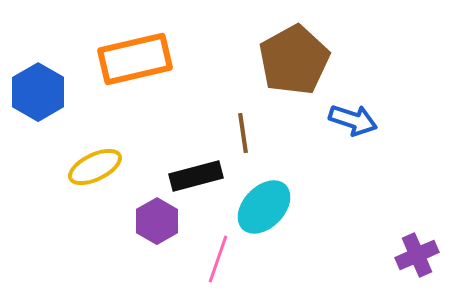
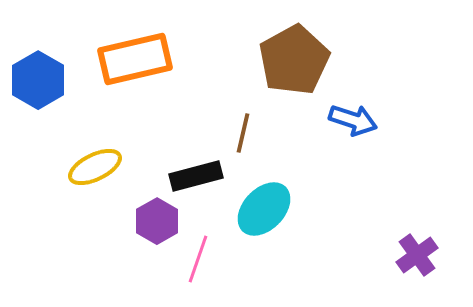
blue hexagon: moved 12 px up
brown line: rotated 21 degrees clockwise
cyan ellipse: moved 2 px down
purple cross: rotated 12 degrees counterclockwise
pink line: moved 20 px left
